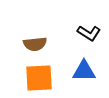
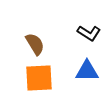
brown semicircle: rotated 115 degrees counterclockwise
blue triangle: moved 3 px right
